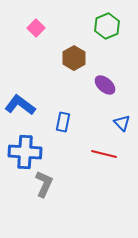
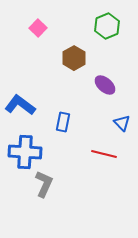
pink square: moved 2 px right
